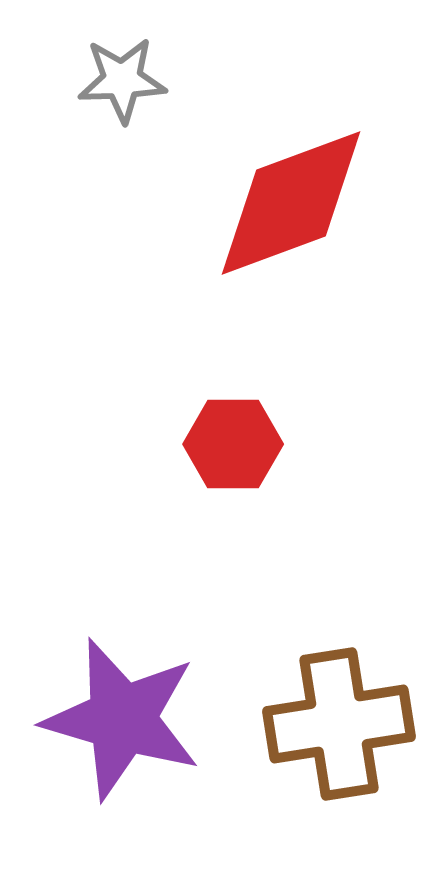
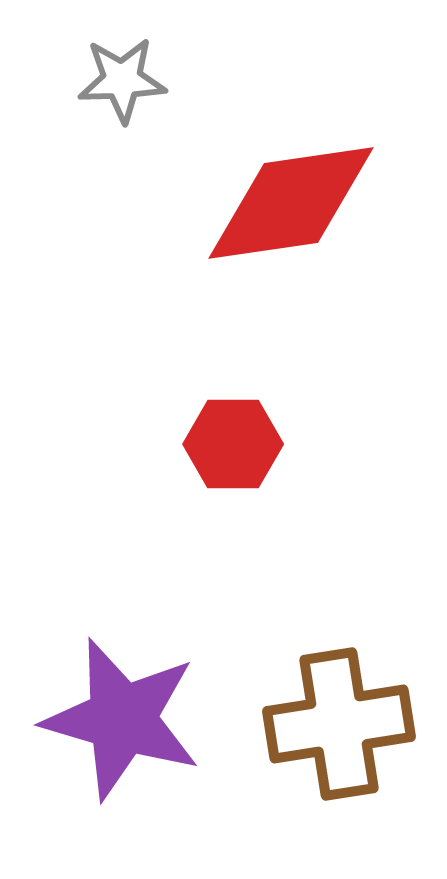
red diamond: rotated 12 degrees clockwise
